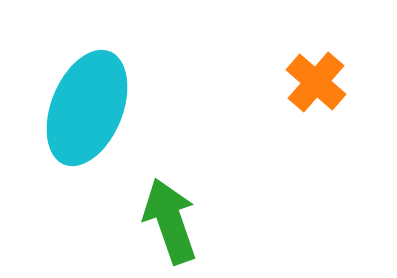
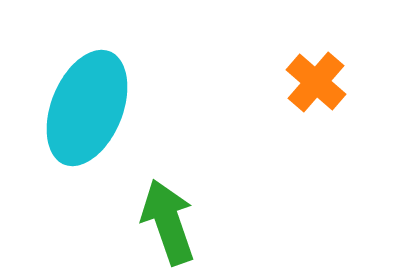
green arrow: moved 2 px left, 1 px down
